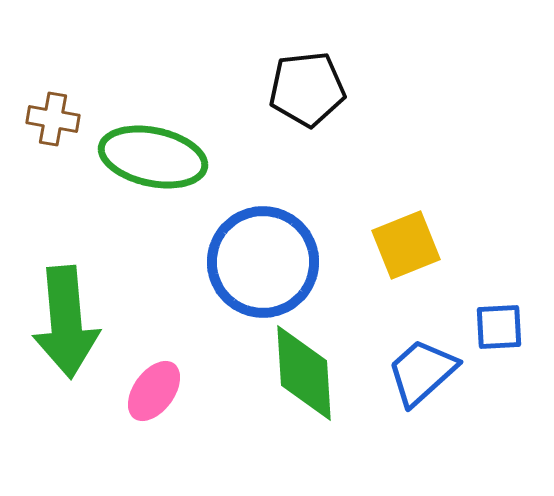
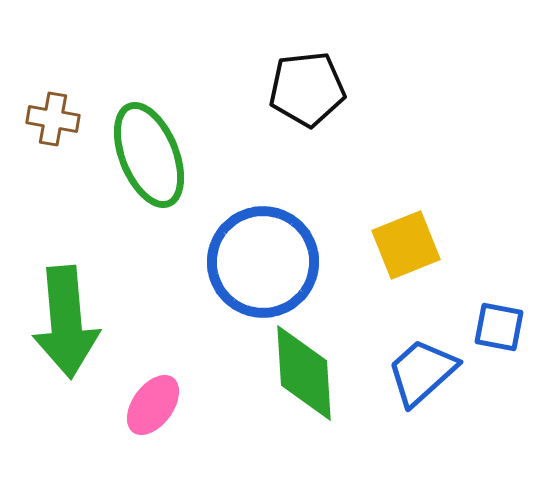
green ellipse: moved 4 px left, 2 px up; rotated 56 degrees clockwise
blue square: rotated 14 degrees clockwise
pink ellipse: moved 1 px left, 14 px down
